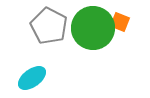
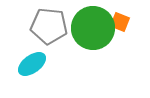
gray pentagon: rotated 21 degrees counterclockwise
cyan ellipse: moved 14 px up
